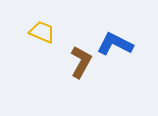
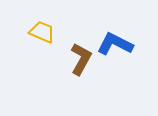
brown L-shape: moved 3 px up
